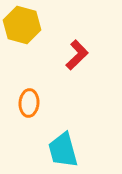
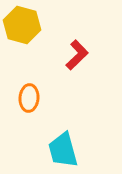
orange ellipse: moved 5 px up
